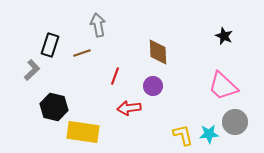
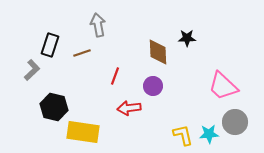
black star: moved 37 px left, 2 px down; rotated 24 degrees counterclockwise
